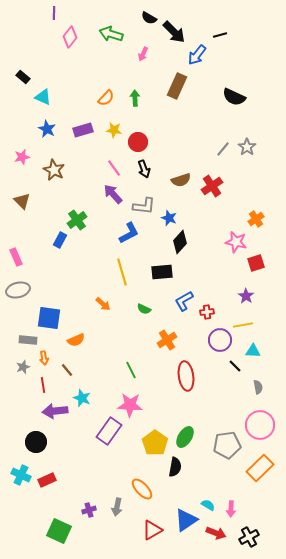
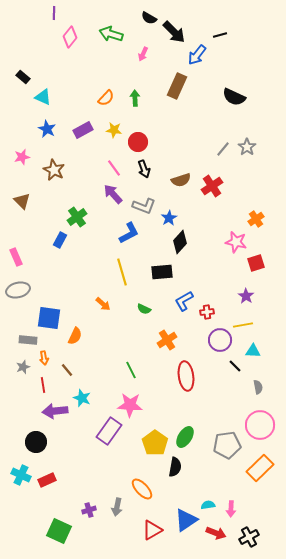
purple rectangle at (83, 130): rotated 12 degrees counterclockwise
gray L-shape at (144, 206): rotated 15 degrees clockwise
blue star at (169, 218): rotated 21 degrees clockwise
green cross at (77, 220): moved 3 px up
orange semicircle at (76, 340): moved 1 px left, 4 px up; rotated 42 degrees counterclockwise
cyan semicircle at (208, 505): rotated 40 degrees counterclockwise
